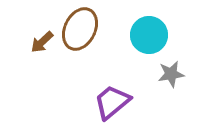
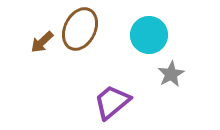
gray star: rotated 20 degrees counterclockwise
